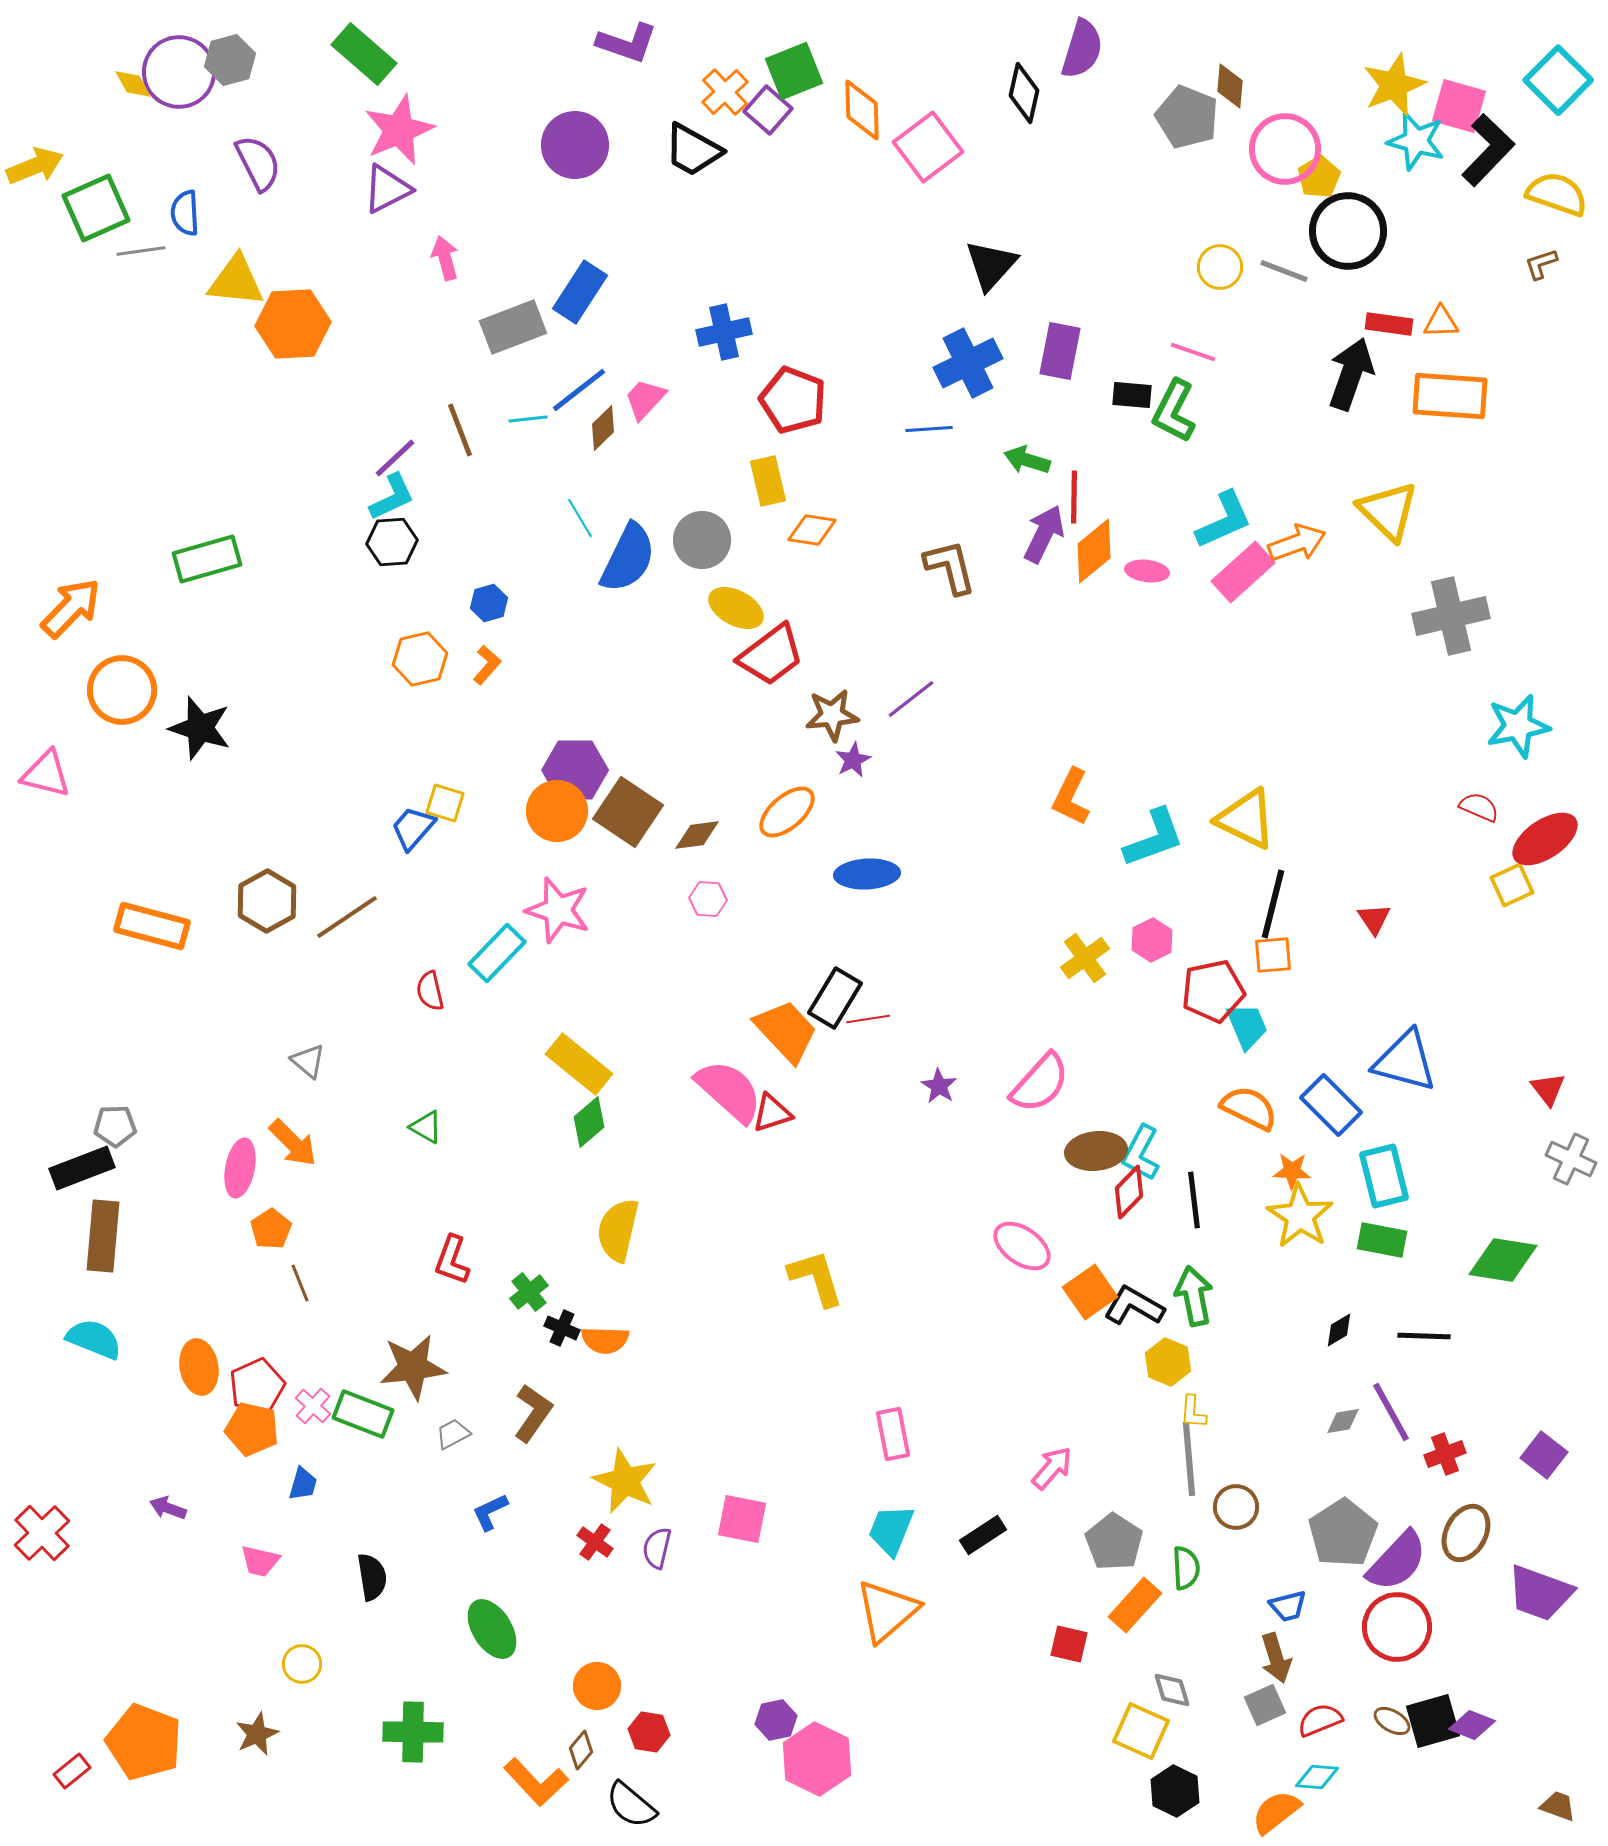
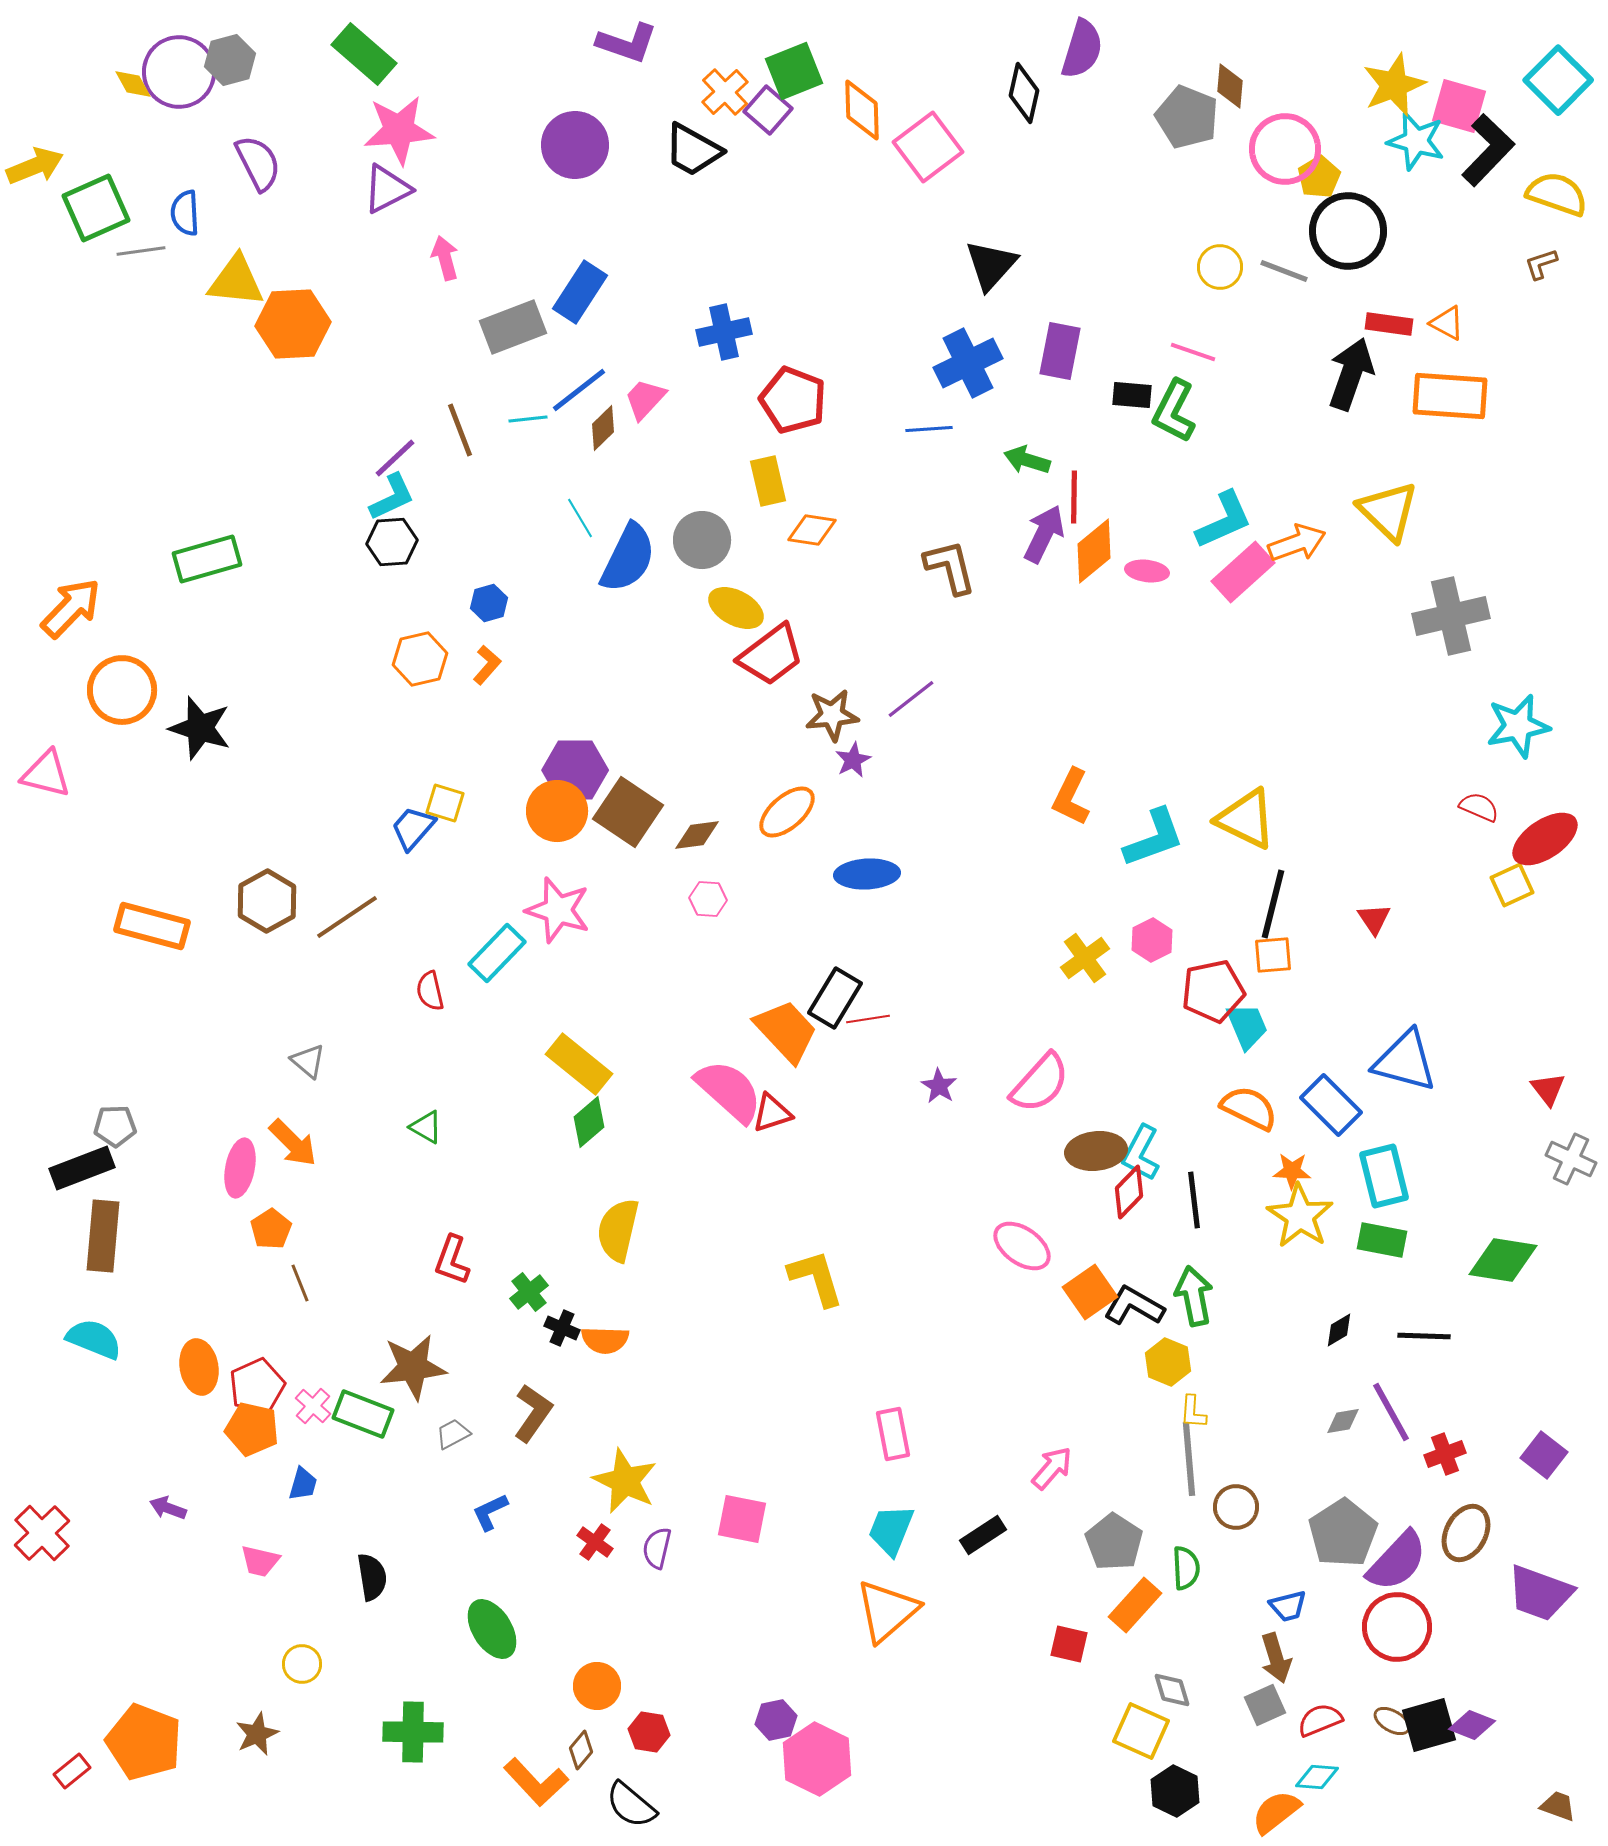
pink star at (399, 130): rotated 18 degrees clockwise
orange triangle at (1441, 322): moved 6 px right, 1 px down; rotated 30 degrees clockwise
black square at (1433, 1721): moved 4 px left, 4 px down
